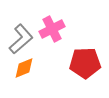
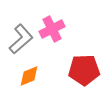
red pentagon: moved 1 px left, 7 px down
orange diamond: moved 5 px right, 8 px down
